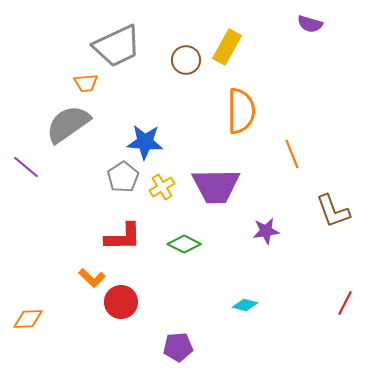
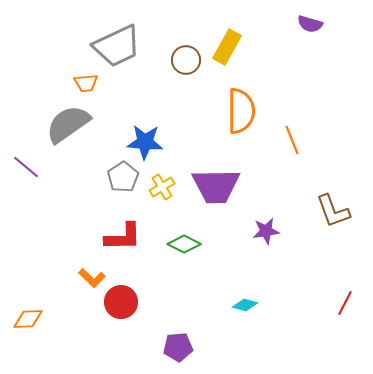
orange line: moved 14 px up
